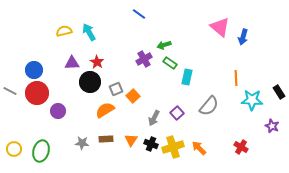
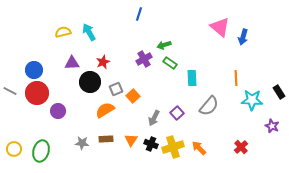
blue line: rotated 72 degrees clockwise
yellow semicircle: moved 1 px left, 1 px down
red star: moved 6 px right; rotated 16 degrees clockwise
cyan rectangle: moved 5 px right, 1 px down; rotated 14 degrees counterclockwise
red cross: rotated 16 degrees clockwise
